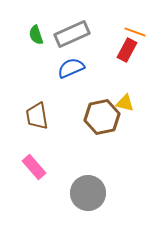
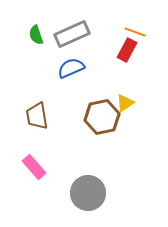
yellow triangle: rotated 48 degrees counterclockwise
